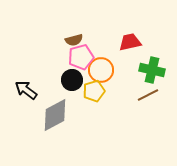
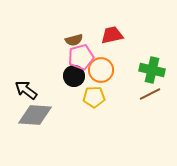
red trapezoid: moved 18 px left, 7 px up
black circle: moved 2 px right, 4 px up
yellow pentagon: moved 6 px down; rotated 15 degrees clockwise
brown line: moved 2 px right, 1 px up
gray diamond: moved 20 px left; rotated 32 degrees clockwise
